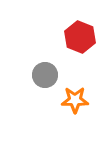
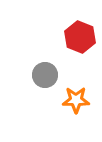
orange star: moved 1 px right
